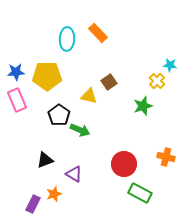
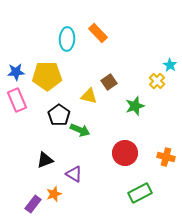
cyan star: rotated 24 degrees clockwise
green star: moved 8 px left
red circle: moved 1 px right, 11 px up
green rectangle: rotated 55 degrees counterclockwise
purple rectangle: rotated 12 degrees clockwise
